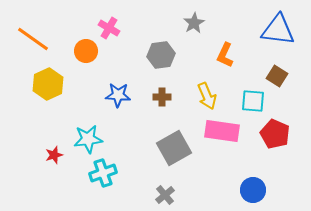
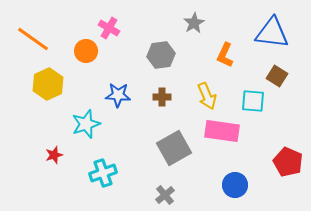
blue triangle: moved 6 px left, 3 px down
red pentagon: moved 13 px right, 28 px down
cyan star: moved 2 px left, 15 px up; rotated 12 degrees counterclockwise
blue circle: moved 18 px left, 5 px up
